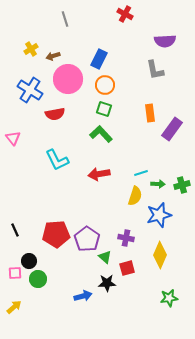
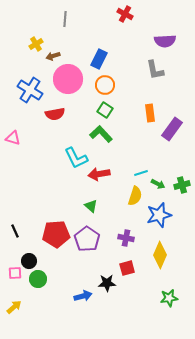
gray line: rotated 21 degrees clockwise
yellow cross: moved 5 px right, 5 px up
green square: moved 1 px right, 1 px down; rotated 14 degrees clockwise
pink triangle: rotated 35 degrees counterclockwise
cyan L-shape: moved 19 px right, 2 px up
green arrow: rotated 24 degrees clockwise
black line: moved 1 px down
green triangle: moved 14 px left, 51 px up
